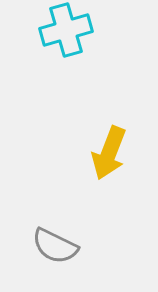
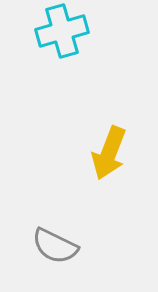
cyan cross: moved 4 px left, 1 px down
